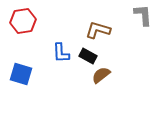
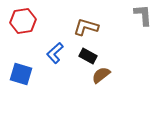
brown L-shape: moved 12 px left, 3 px up
blue L-shape: moved 6 px left; rotated 50 degrees clockwise
